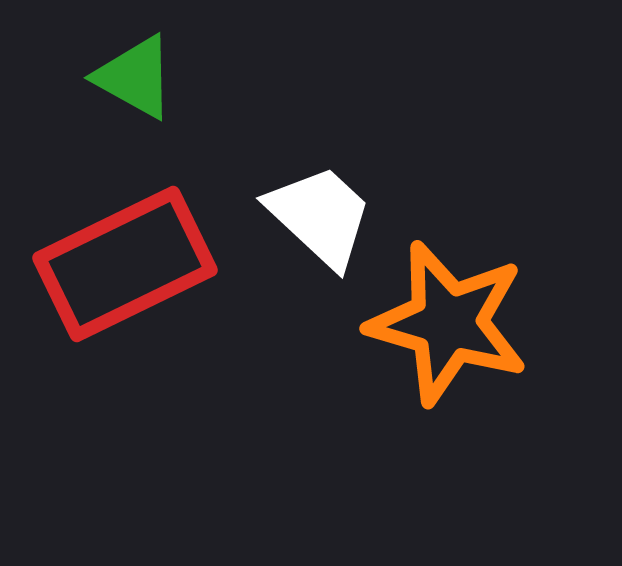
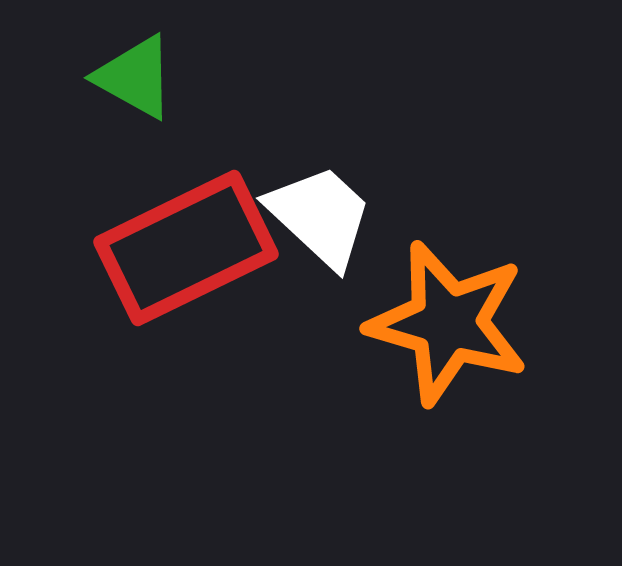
red rectangle: moved 61 px right, 16 px up
